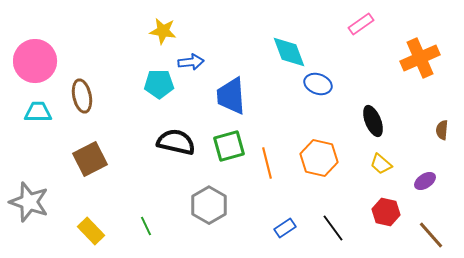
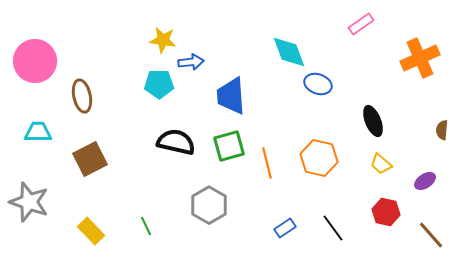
yellow star: moved 9 px down
cyan trapezoid: moved 20 px down
